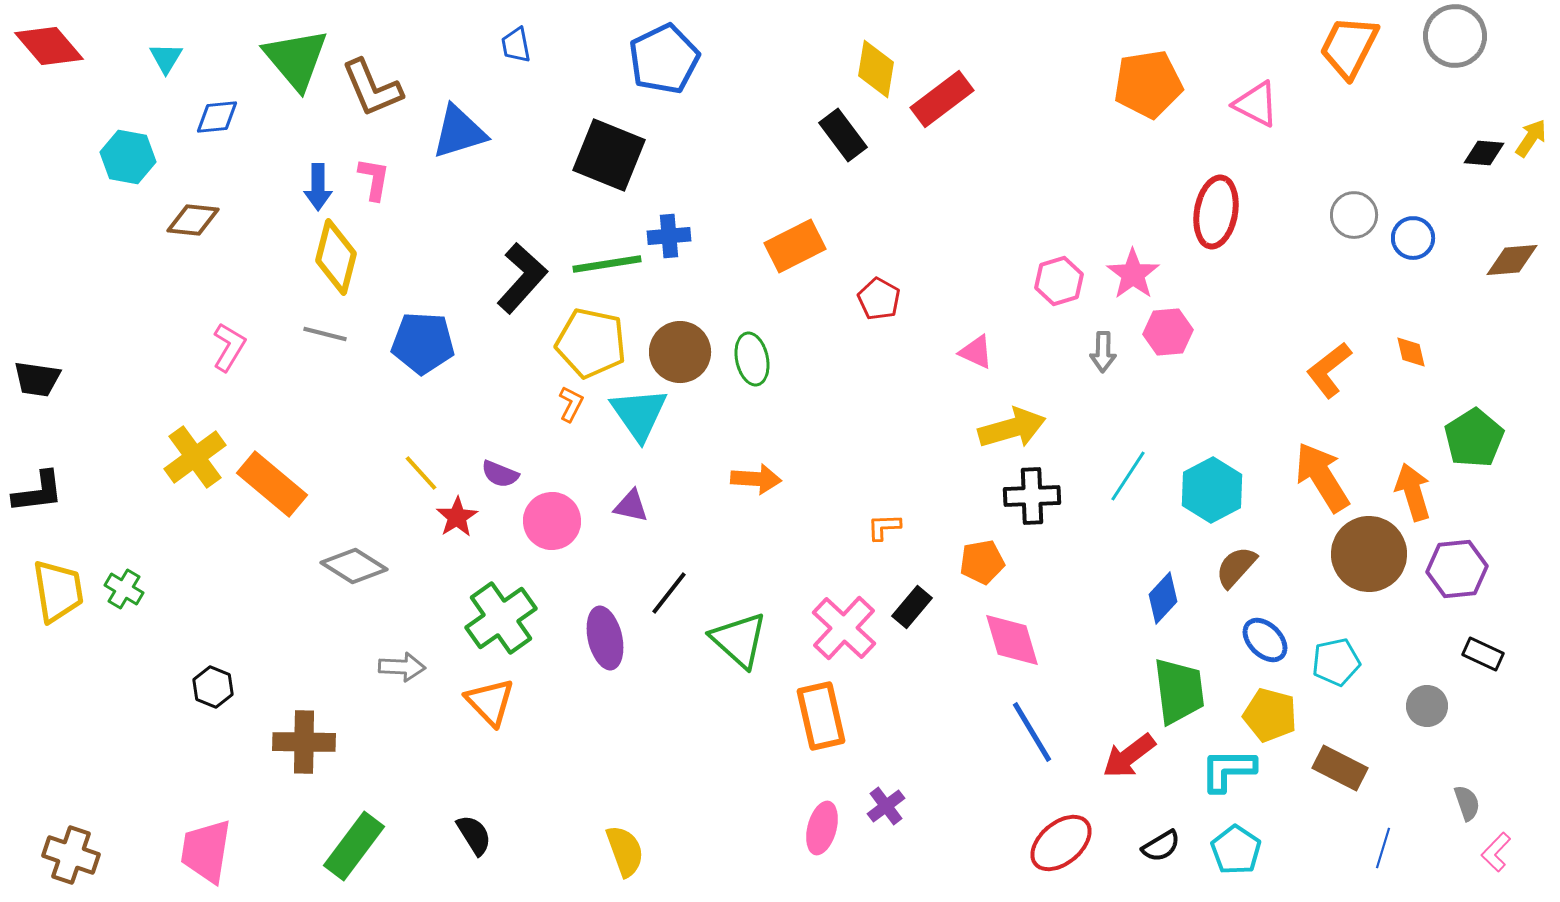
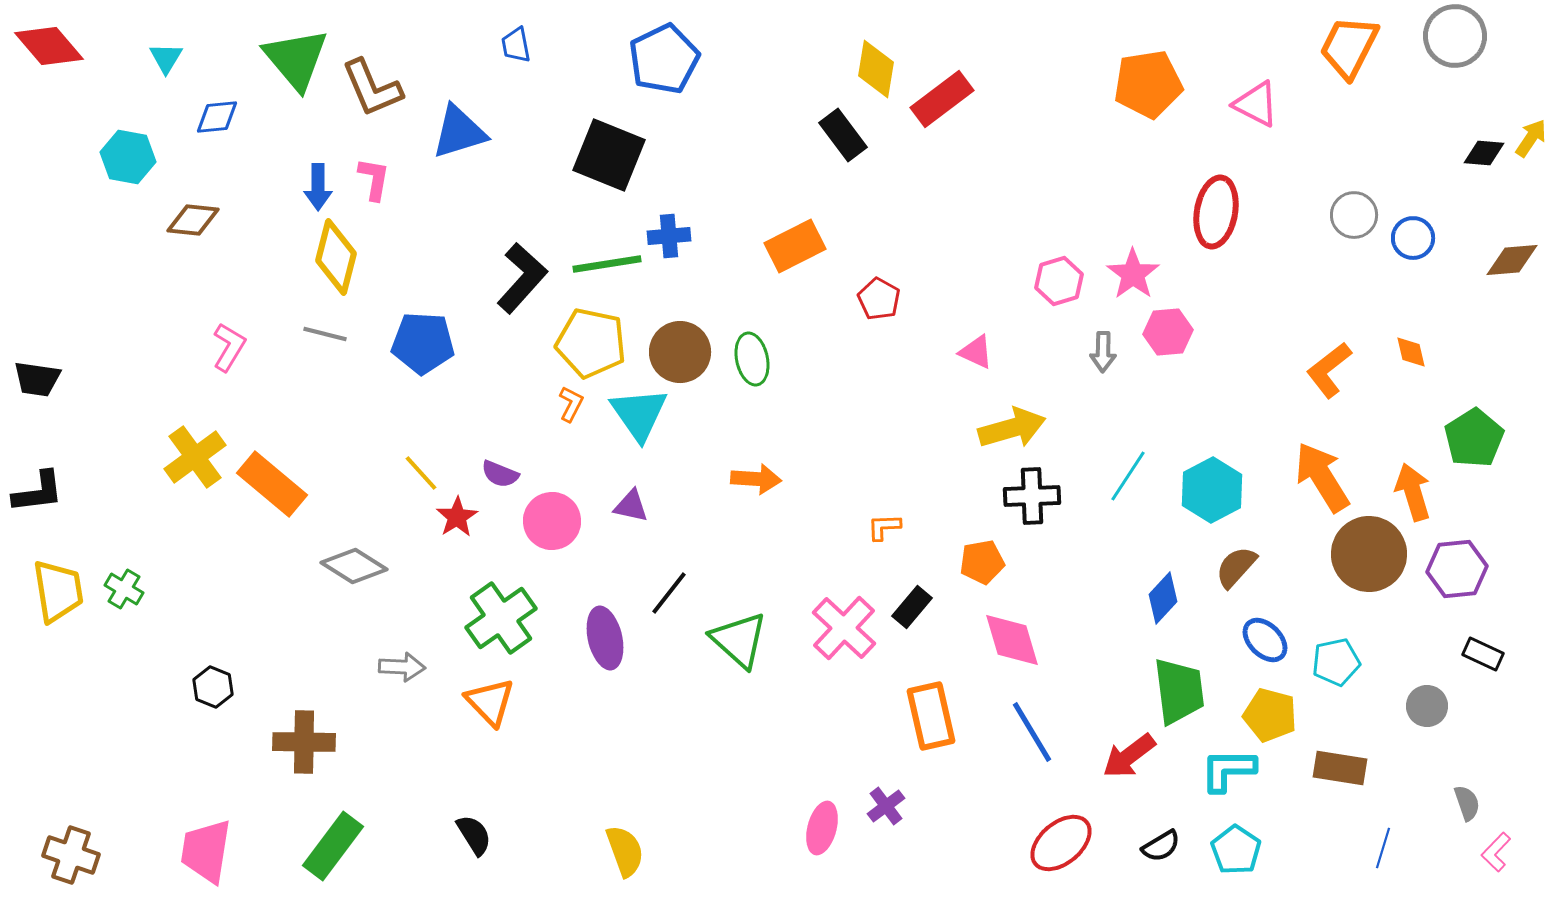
orange rectangle at (821, 716): moved 110 px right
brown rectangle at (1340, 768): rotated 18 degrees counterclockwise
green rectangle at (354, 846): moved 21 px left
